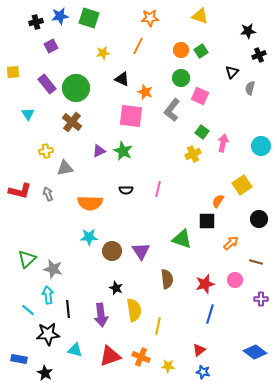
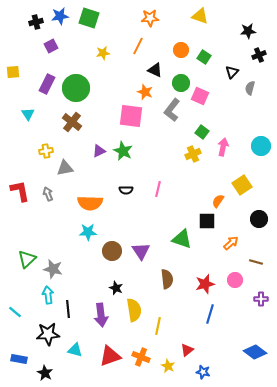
green square at (201, 51): moved 3 px right, 6 px down; rotated 24 degrees counterclockwise
green circle at (181, 78): moved 5 px down
black triangle at (122, 79): moved 33 px right, 9 px up
purple rectangle at (47, 84): rotated 66 degrees clockwise
pink arrow at (223, 143): moved 4 px down
red L-shape at (20, 191): rotated 115 degrees counterclockwise
cyan star at (89, 237): moved 1 px left, 5 px up
cyan line at (28, 310): moved 13 px left, 2 px down
red triangle at (199, 350): moved 12 px left
yellow star at (168, 366): rotated 24 degrees clockwise
